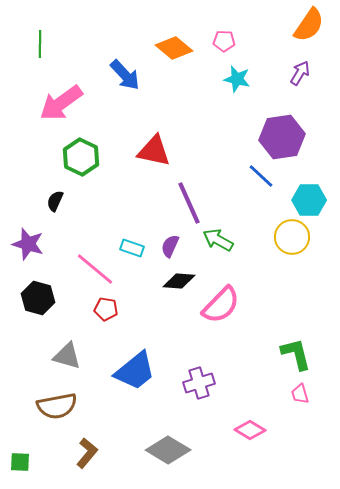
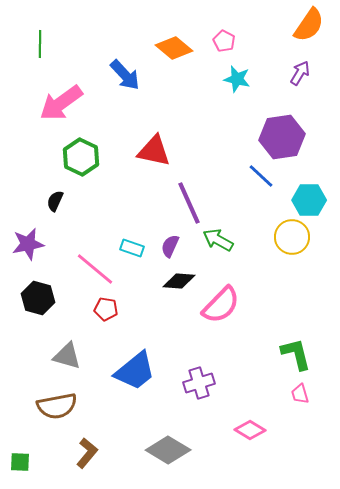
pink pentagon: rotated 25 degrees clockwise
purple star: rotated 28 degrees counterclockwise
